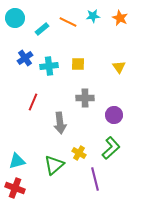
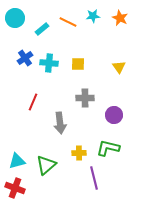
cyan cross: moved 3 px up; rotated 12 degrees clockwise
green L-shape: moved 3 px left; rotated 125 degrees counterclockwise
yellow cross: rotated 32 degrees counterclockwise
green triangle: moved 8 px left
purple line: moved 1 px left, 1 px up
